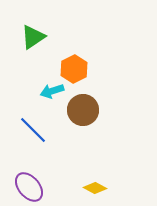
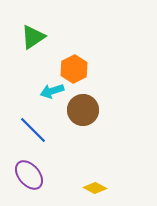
purple ellipse: moved 12 px up
